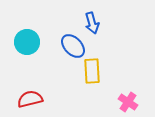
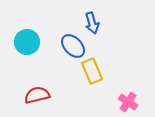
yellow rectangle: rotated 20 degrees counterclockwise
red semicircle: moved 7 px right, 4 px up
